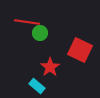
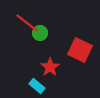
red line: moved 1 px down; rotated 30 degrees clockwise
